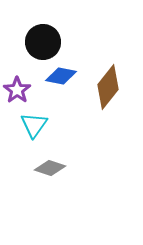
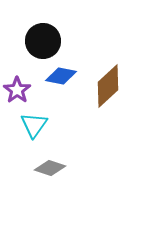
black circle: moved 1 px up
brown diamond: moved 1 px up; rotated 9 degrees clockwise
